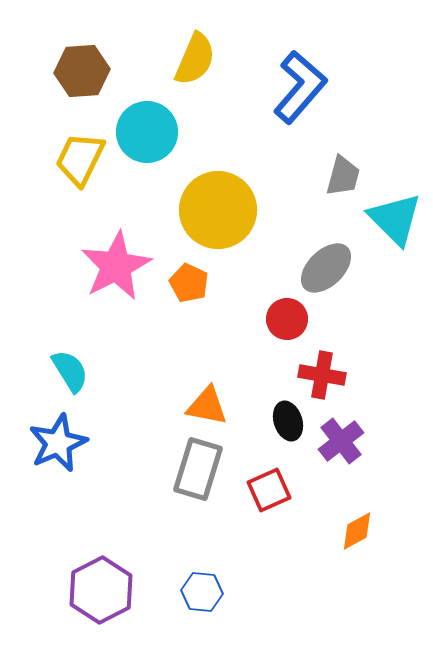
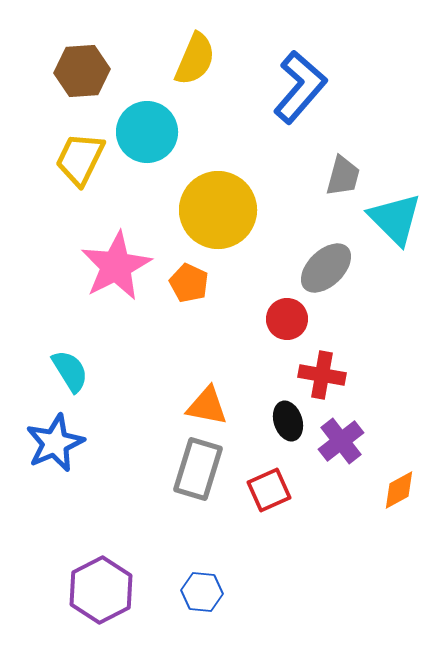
blue star: moved 3 px left
orange diamond: moved 42 px right, 41 px up
